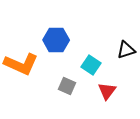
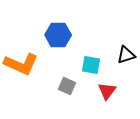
blue hexagon: moved 2 px right, 5 px up
black triangle: moved 5 px down
cyan square: rotated 24 degrees counterclockwise
